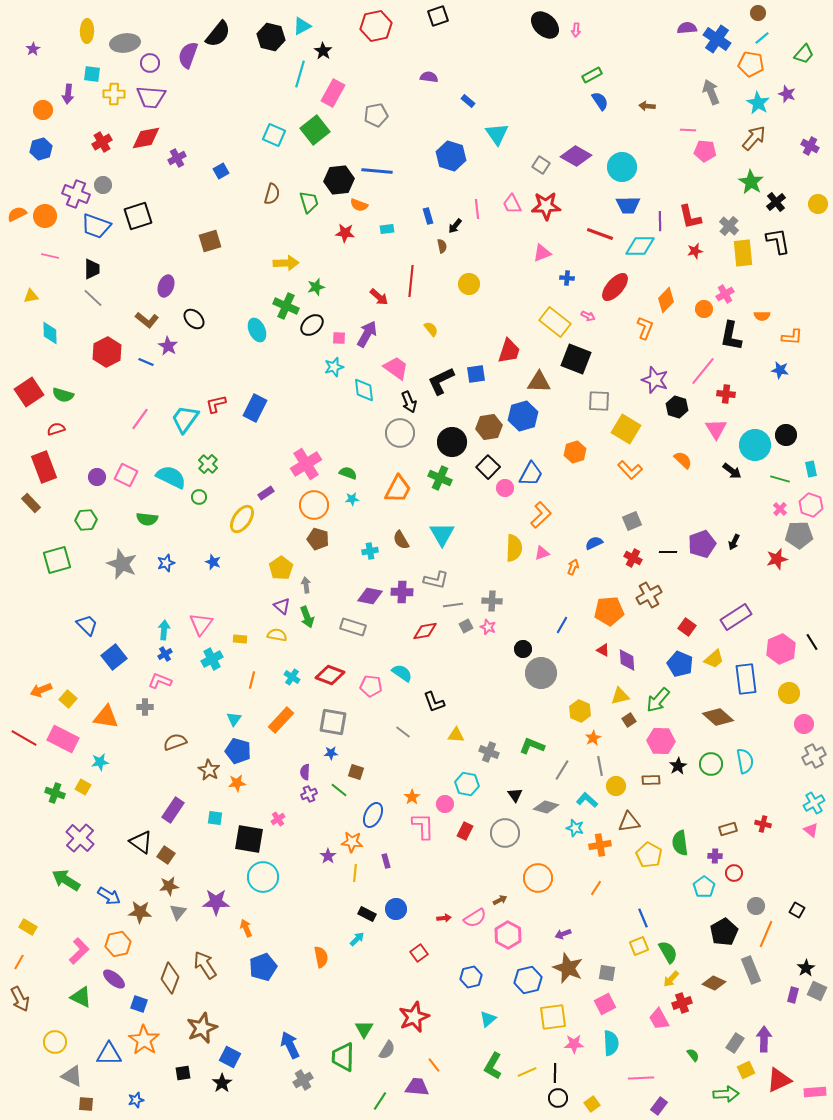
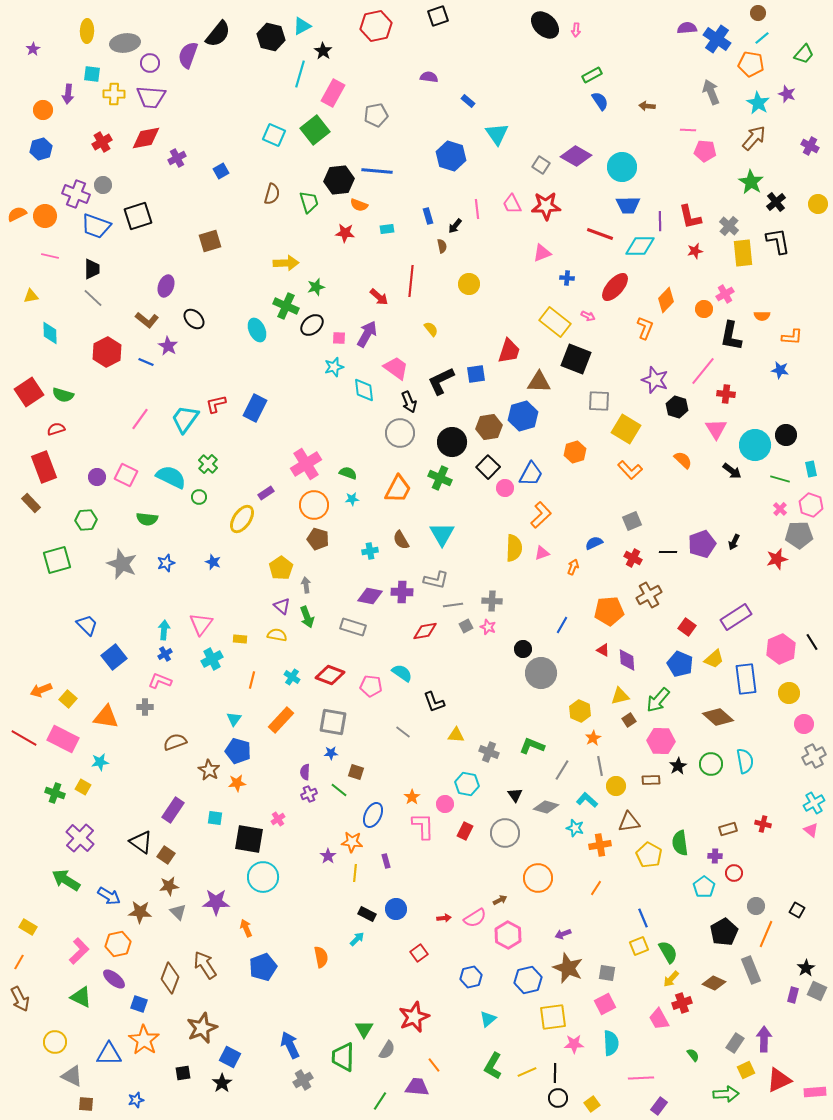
gray triangle at (178, 912): rotated 24 degrees counterclockwise
